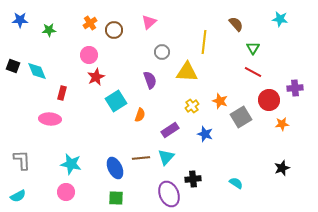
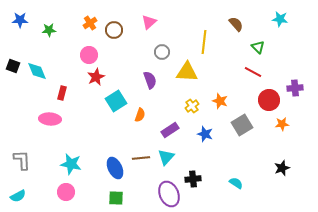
green triangle at (253, 48): moved 5 px right, 1 px up; rotated 16 degrees counterclockwise
gray square at (241, 117): moved 1 px right, 8 px down
